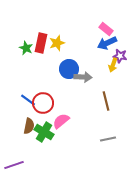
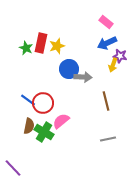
pink rectangle: moved 7 px up
yellow star: moved 3 px down
purple line: moved 1 px left, 3 px down; rotated 66 degrees clockwise
